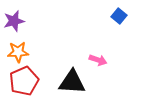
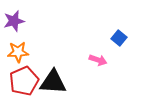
blue square: moved 22 px down
black triangle: moved 19 px left
